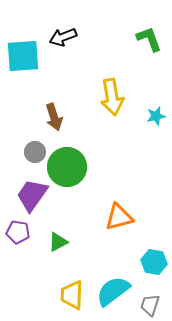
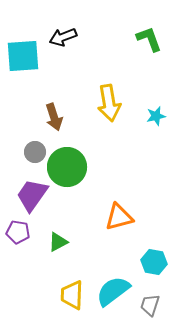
yellow arrow: moved 3 px left, 6 px down
